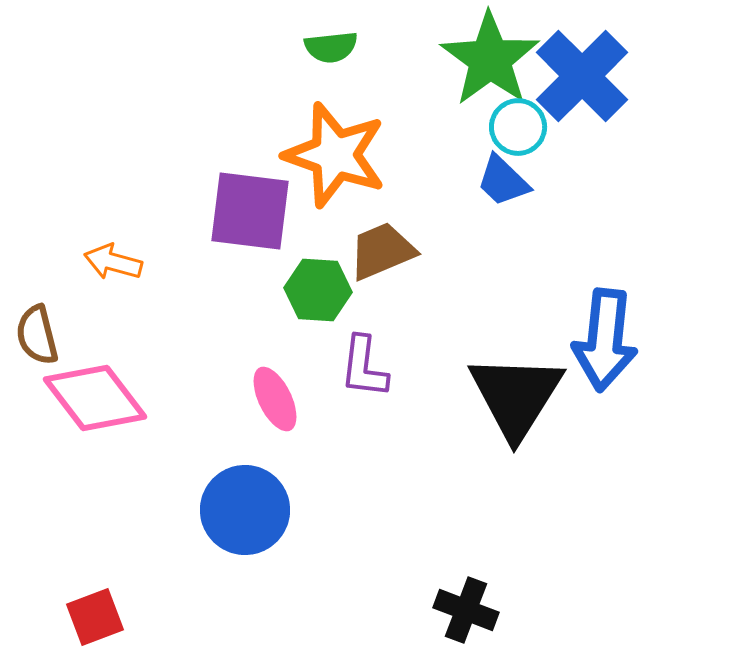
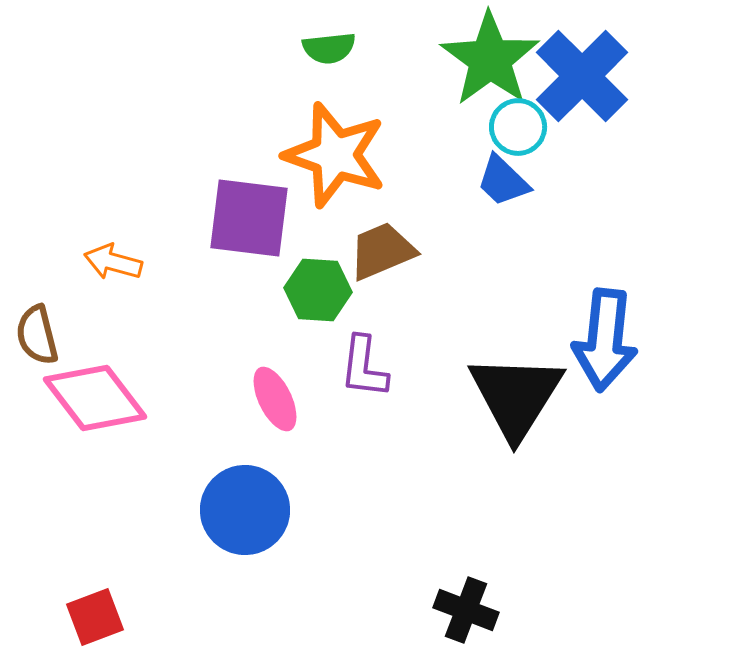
green semicircle: moved 2 px left, 1 px down
purple square: moved 1 px left, 7 px down
